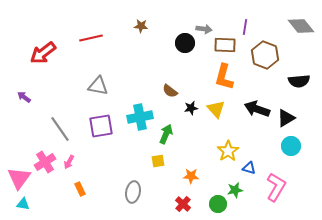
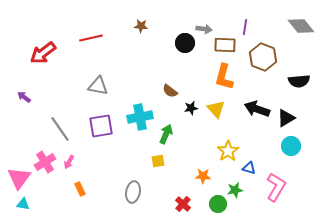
brown hexagon: moved 2 px left, 2 px down
orange star: moved 12 px right
